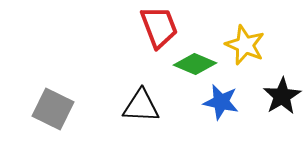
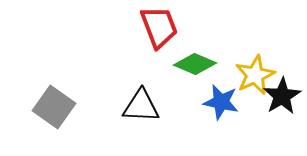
yellow star: moved 10 px right, 30 px down; rotated 24 degrees clockwise
gray square: moved 1 px right, 2 px up; rotated 9 degrees clockwise
